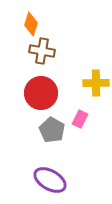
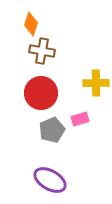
pink rectangle: rotated 48 degrees clockwise
gray pentagon: rotated 20 degrees clockwise
